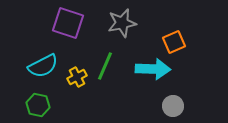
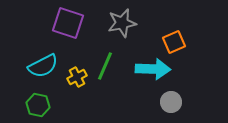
gray circle: moved 2 px left, 4 px up
